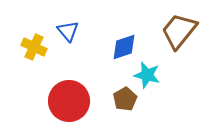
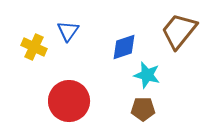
blue triangle: rotated 15 degrees clockwise
brown pentagon: moved 18 px right, 10 px down; rotated 30 degrees clockwise
